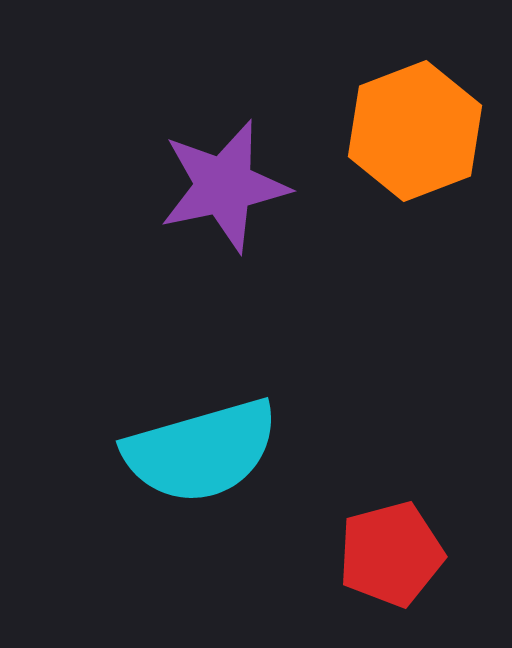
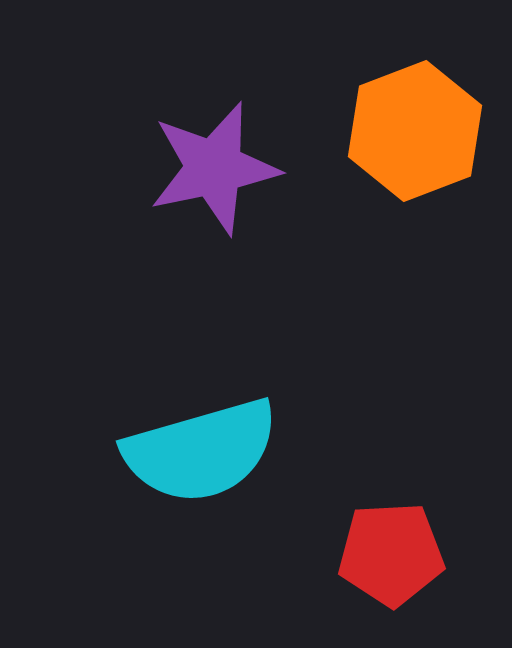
purple star: moved 10 px left, 18 px up
red pentagon: rotated 12 degrees clockwise
